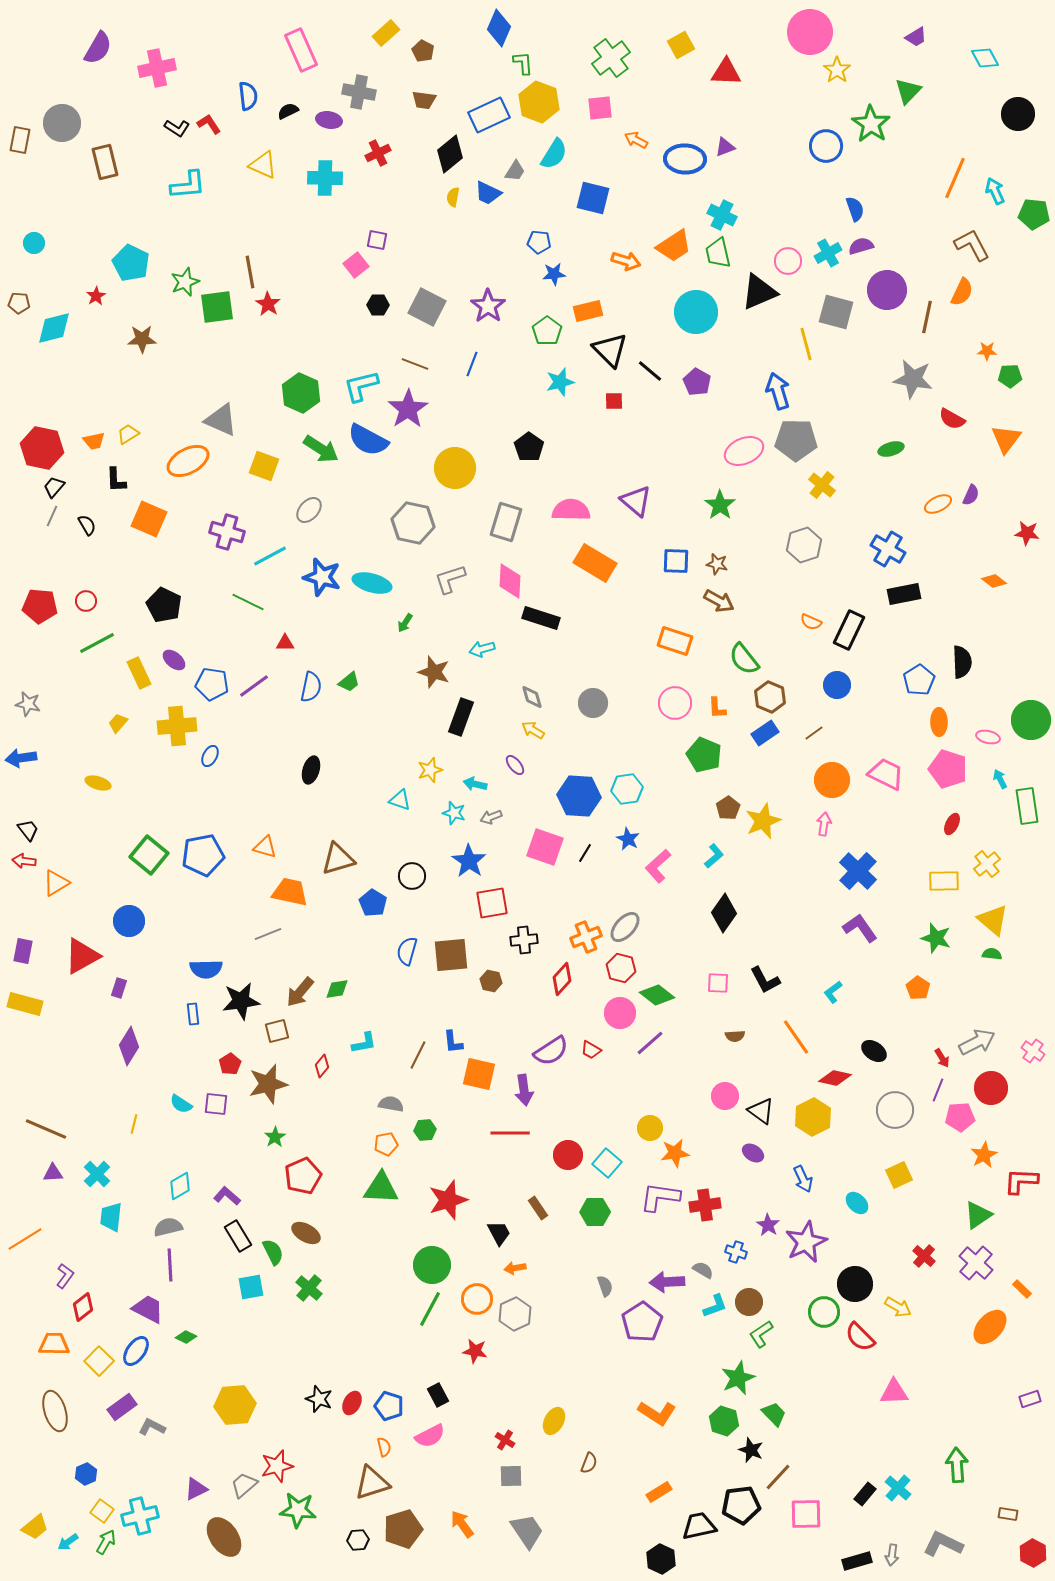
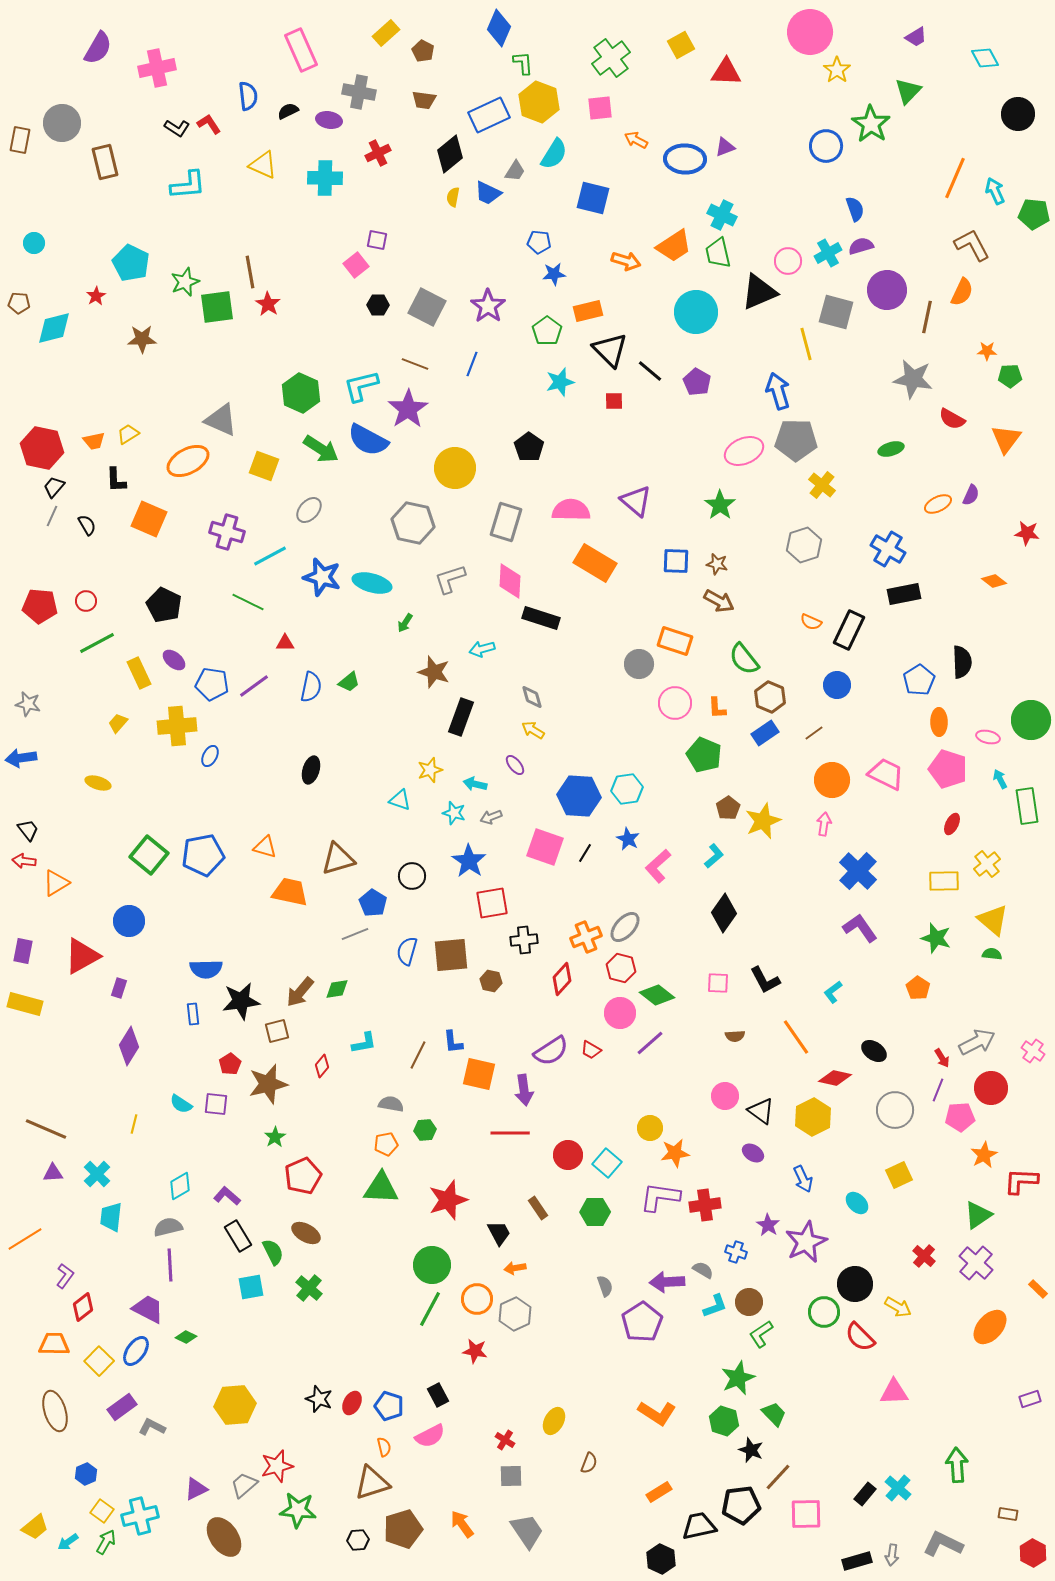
gray circle at (593, 703): moved 46 px right, 39 px up
gray line at (268, 934): moved 87 px right
orange rectangle at (1022, 1289): moved 16 px right
